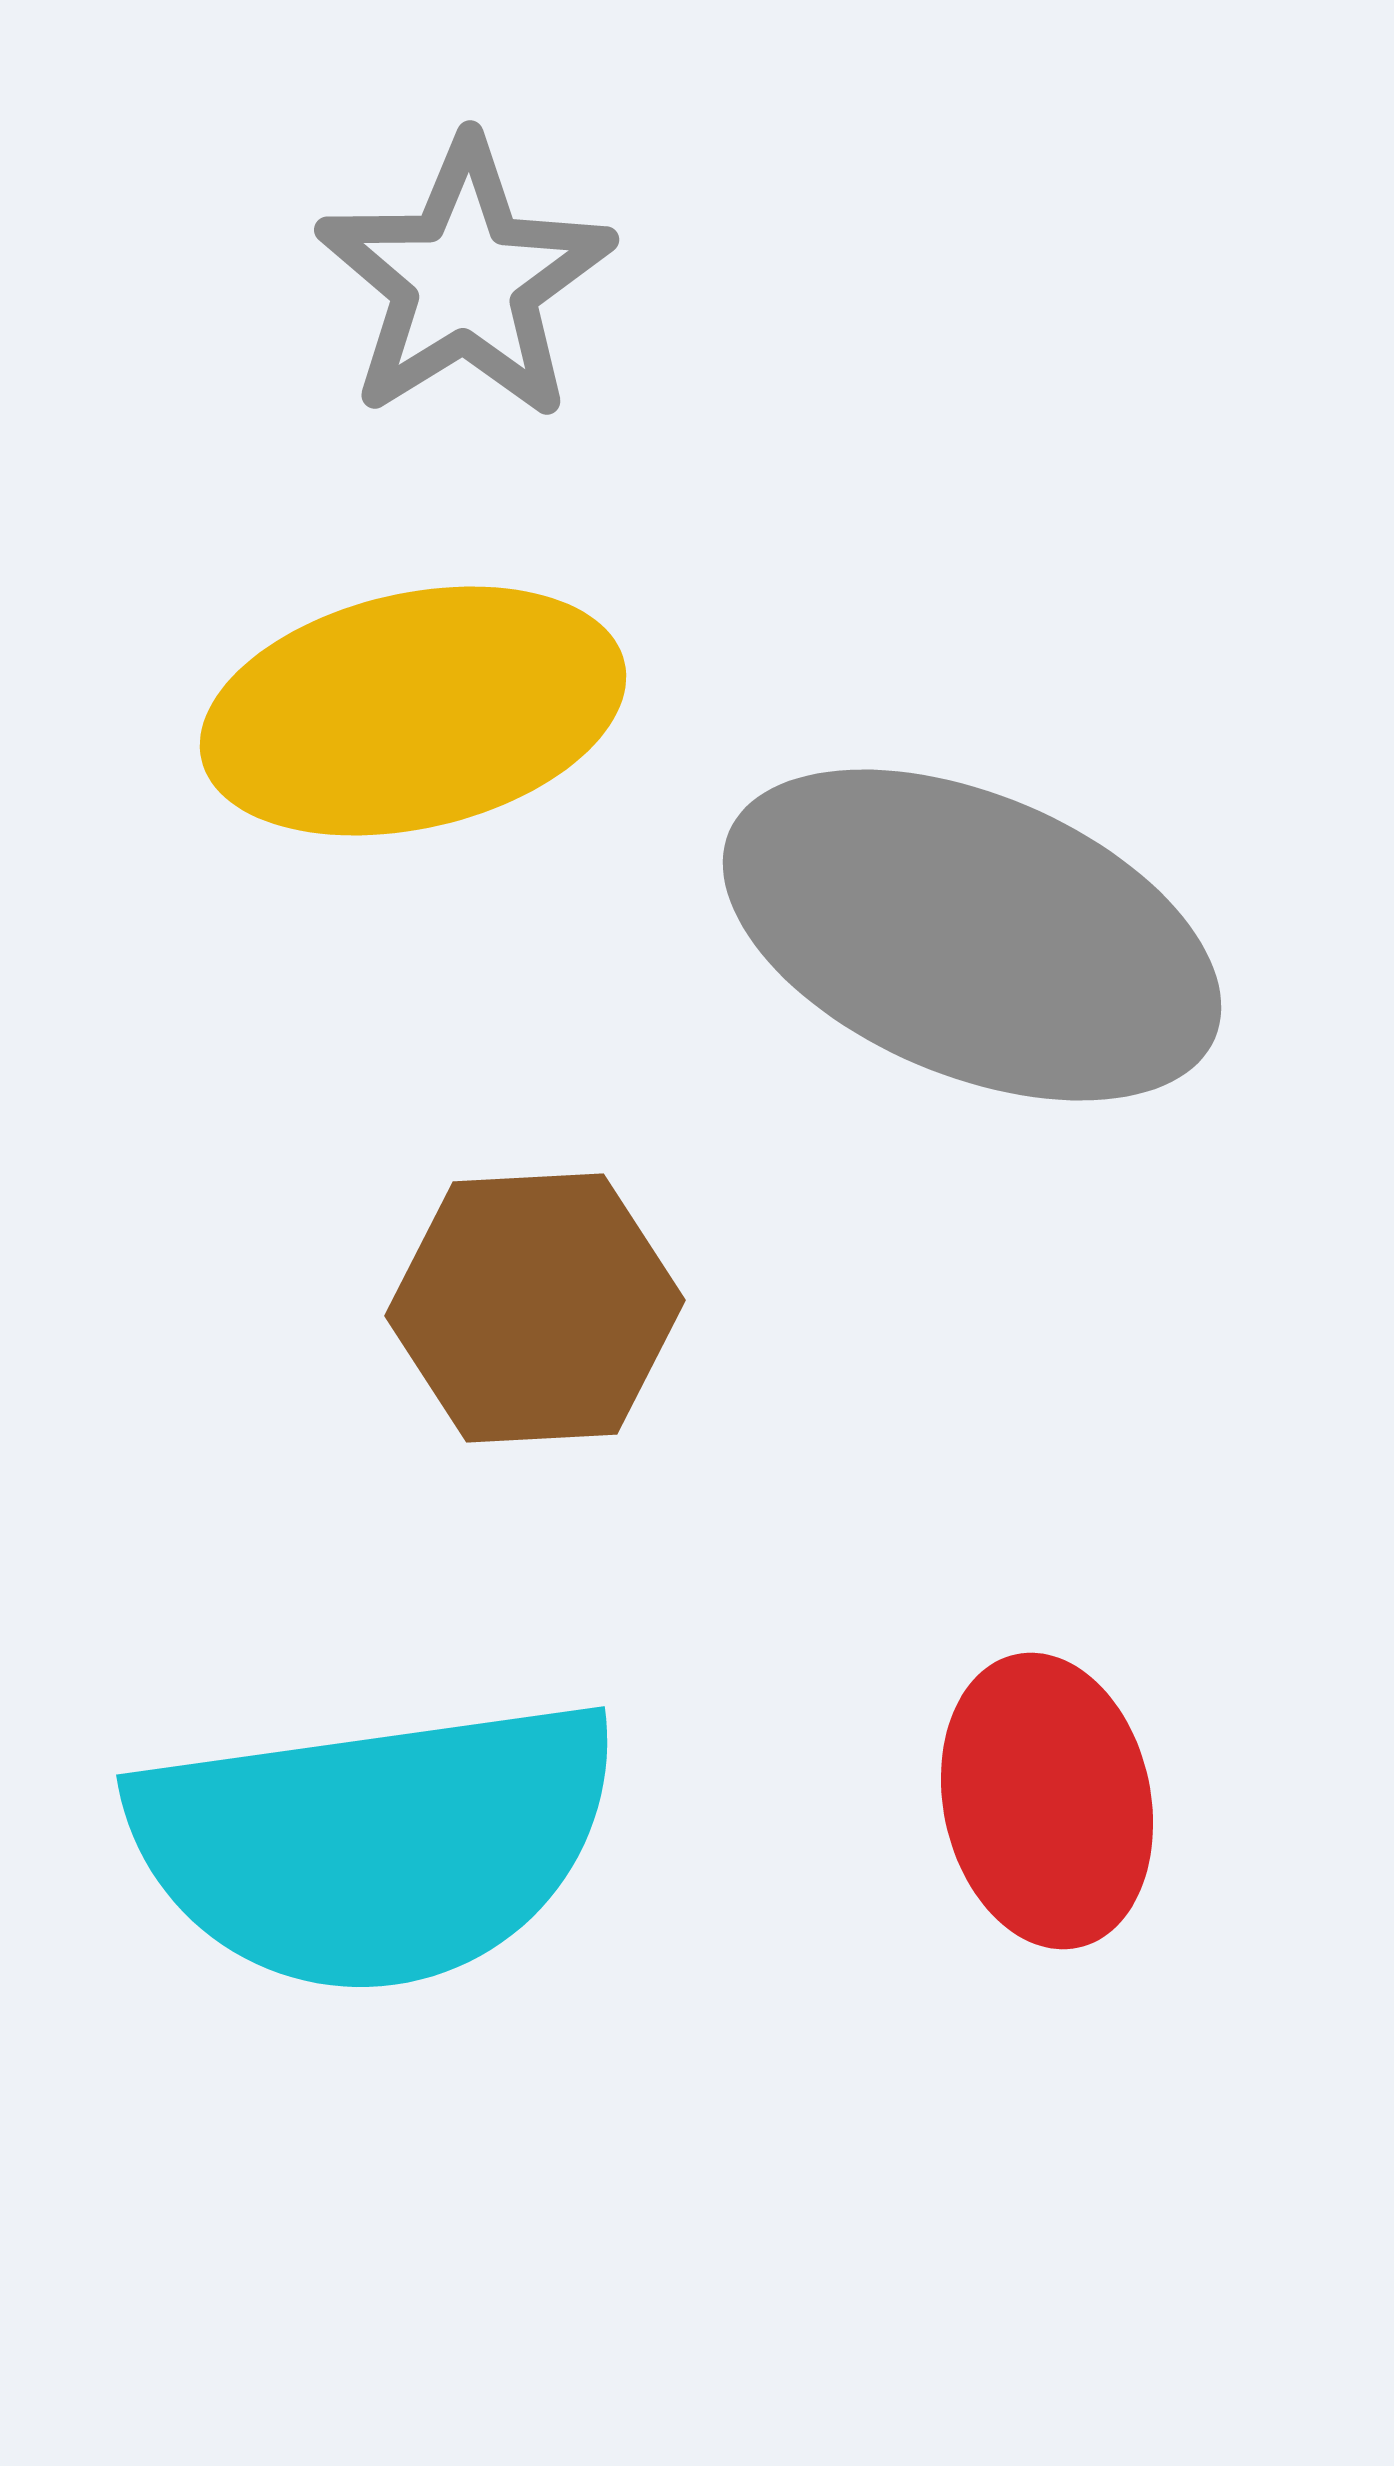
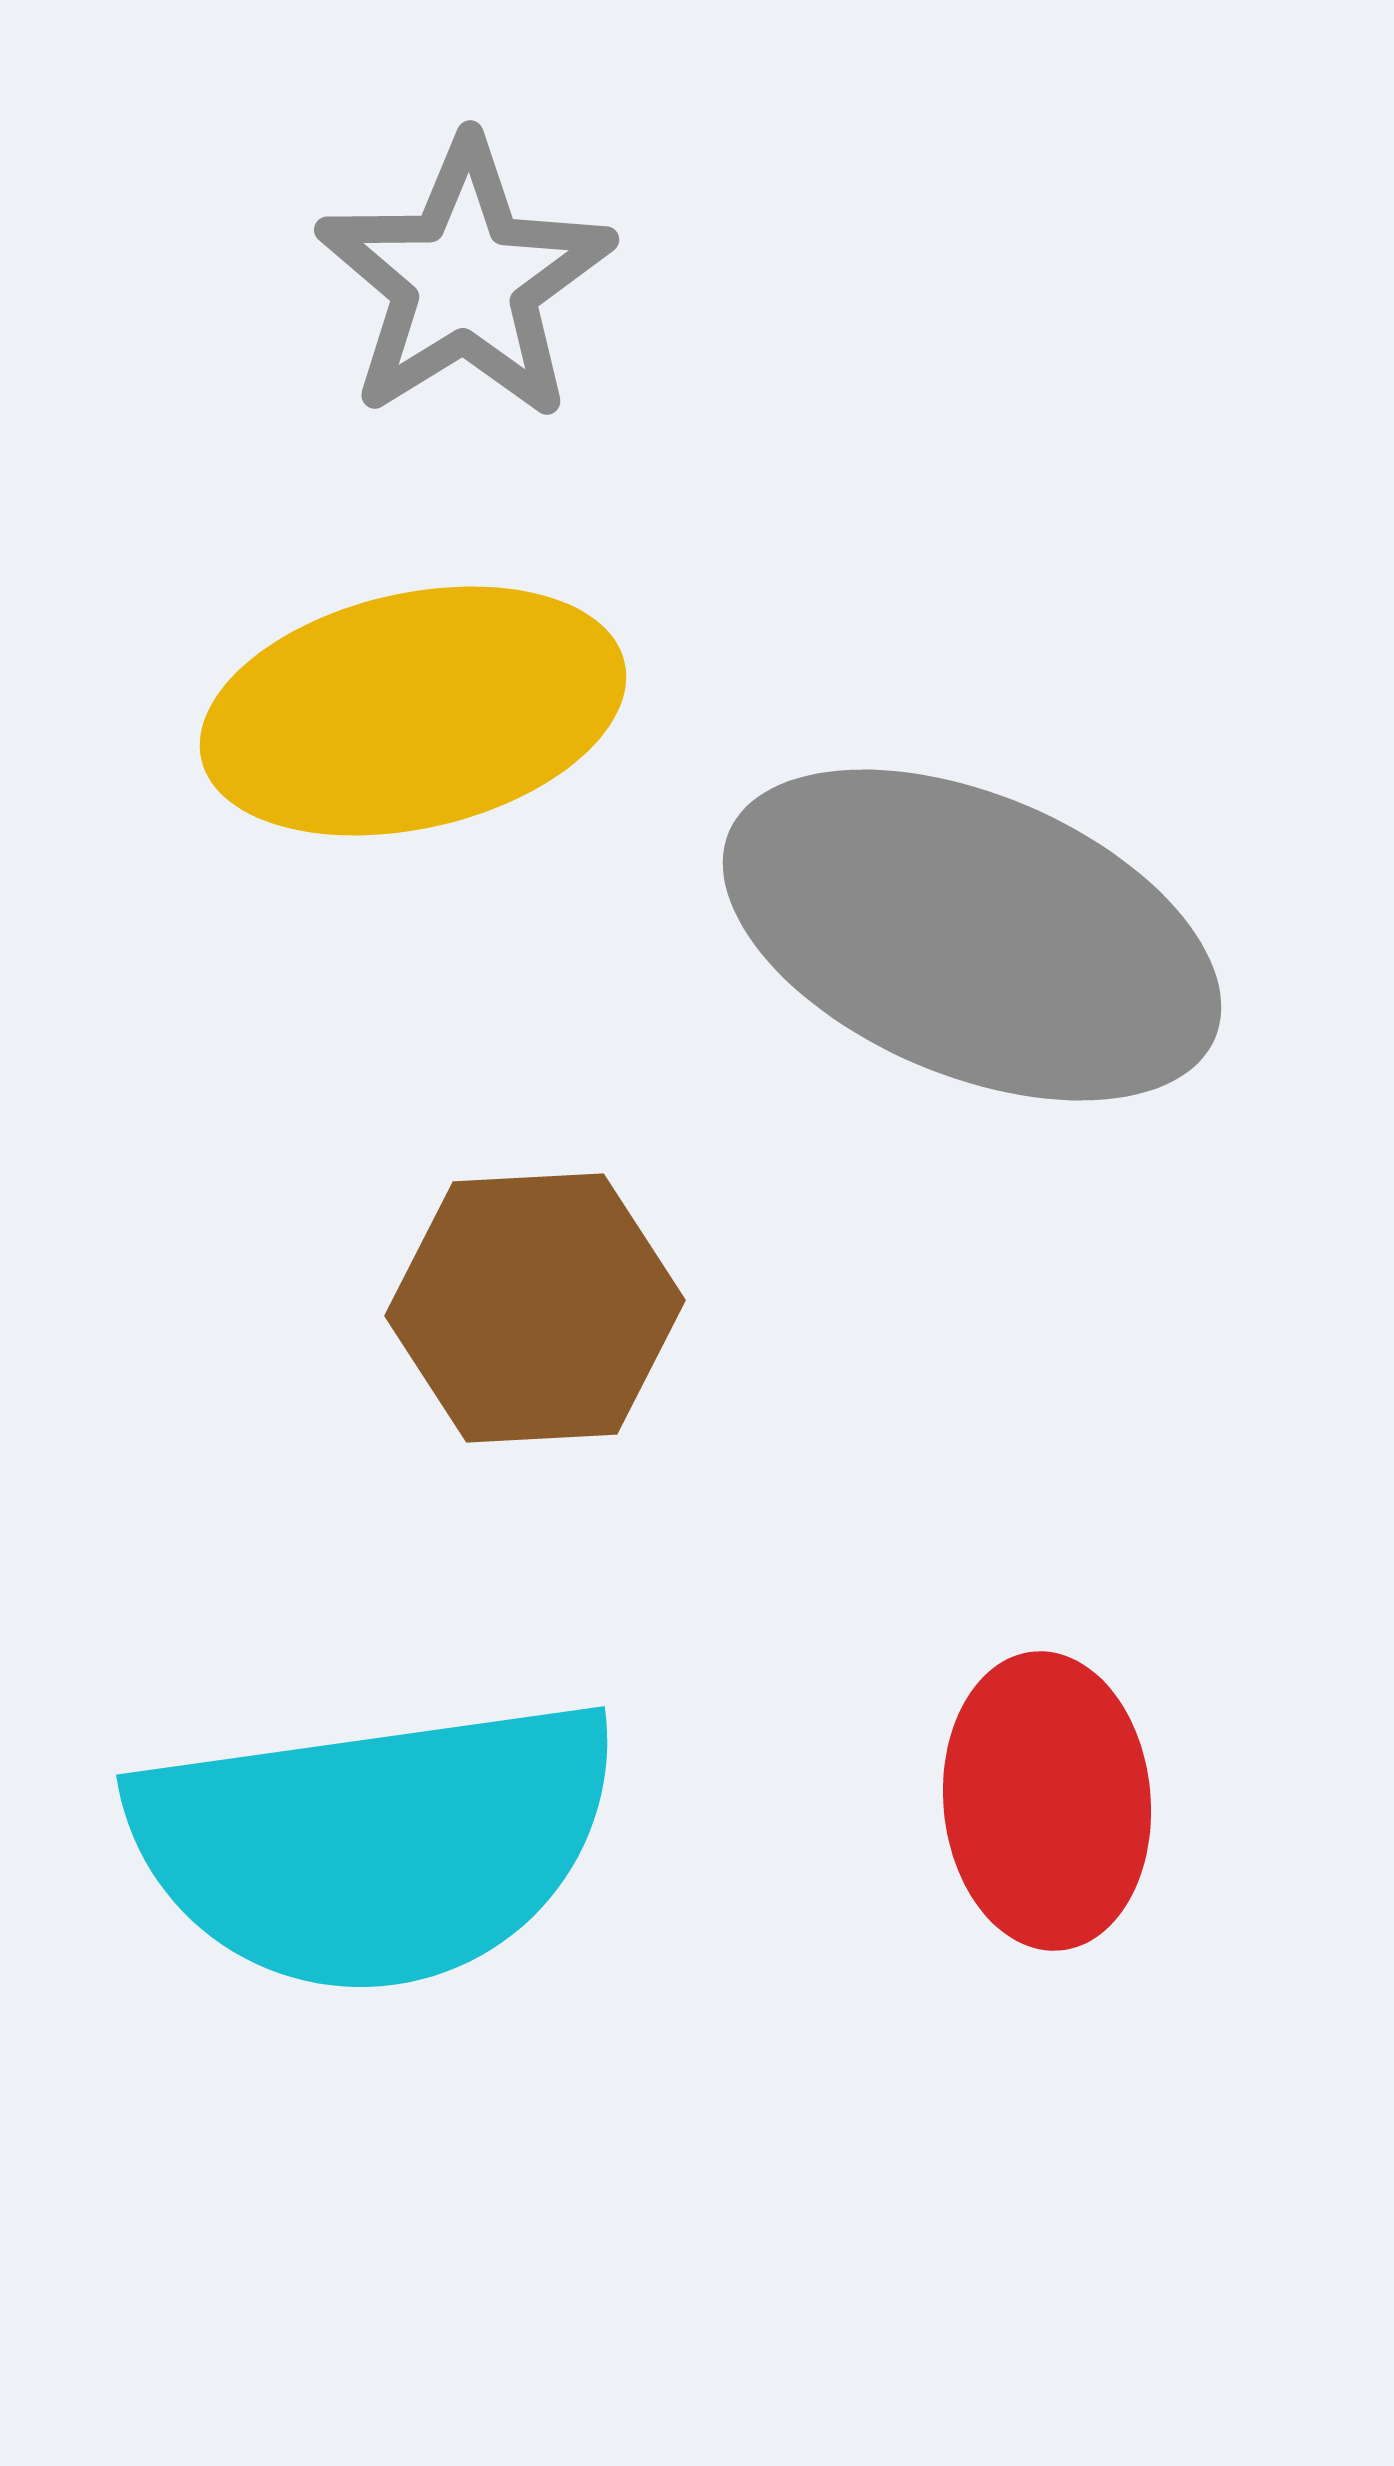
red ellipse: rotated 7 degrees clockwise
